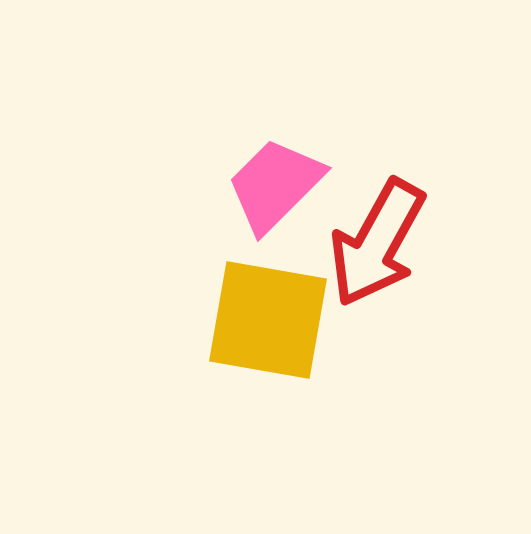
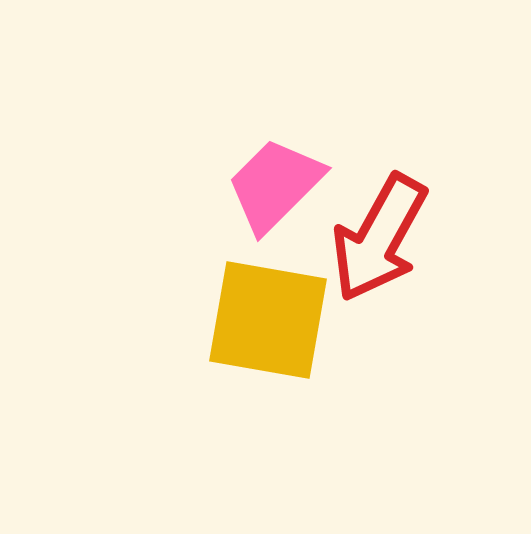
red arrow: moved 2 px right, 5 px up
